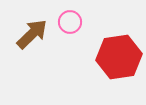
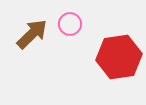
pink circle: moved 2 px down
